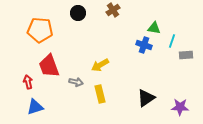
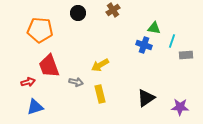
red arrow: rotated 88 degrees clockwise
